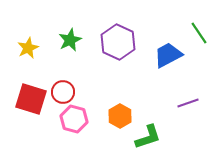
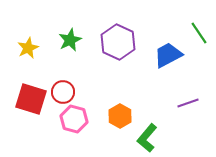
green L-shape: moved 1 px left, 1 px down; rotated 148 degrees clockwise
